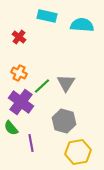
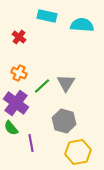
purple cross: moved 5 px left, 1 px down
